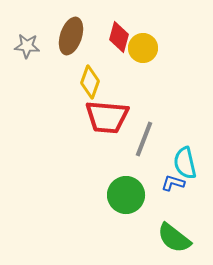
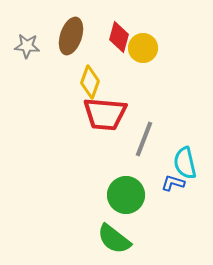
red trapezoid: moved 2 px left, 3 px up
green semicircle: moved 60 px left, 1 px down
